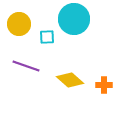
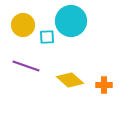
cyan circle: moved 3 px left, 2 px down
yellow circle: moved 4 px right, 1 px down
